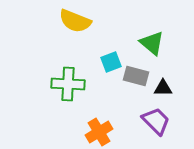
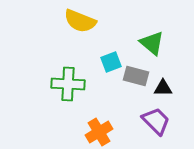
yellow semicircle: moved 5 px right
